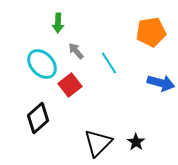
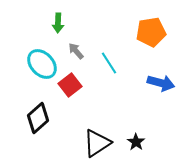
black triangle: moved 1 px left; rotated 12 degrees clockwise
